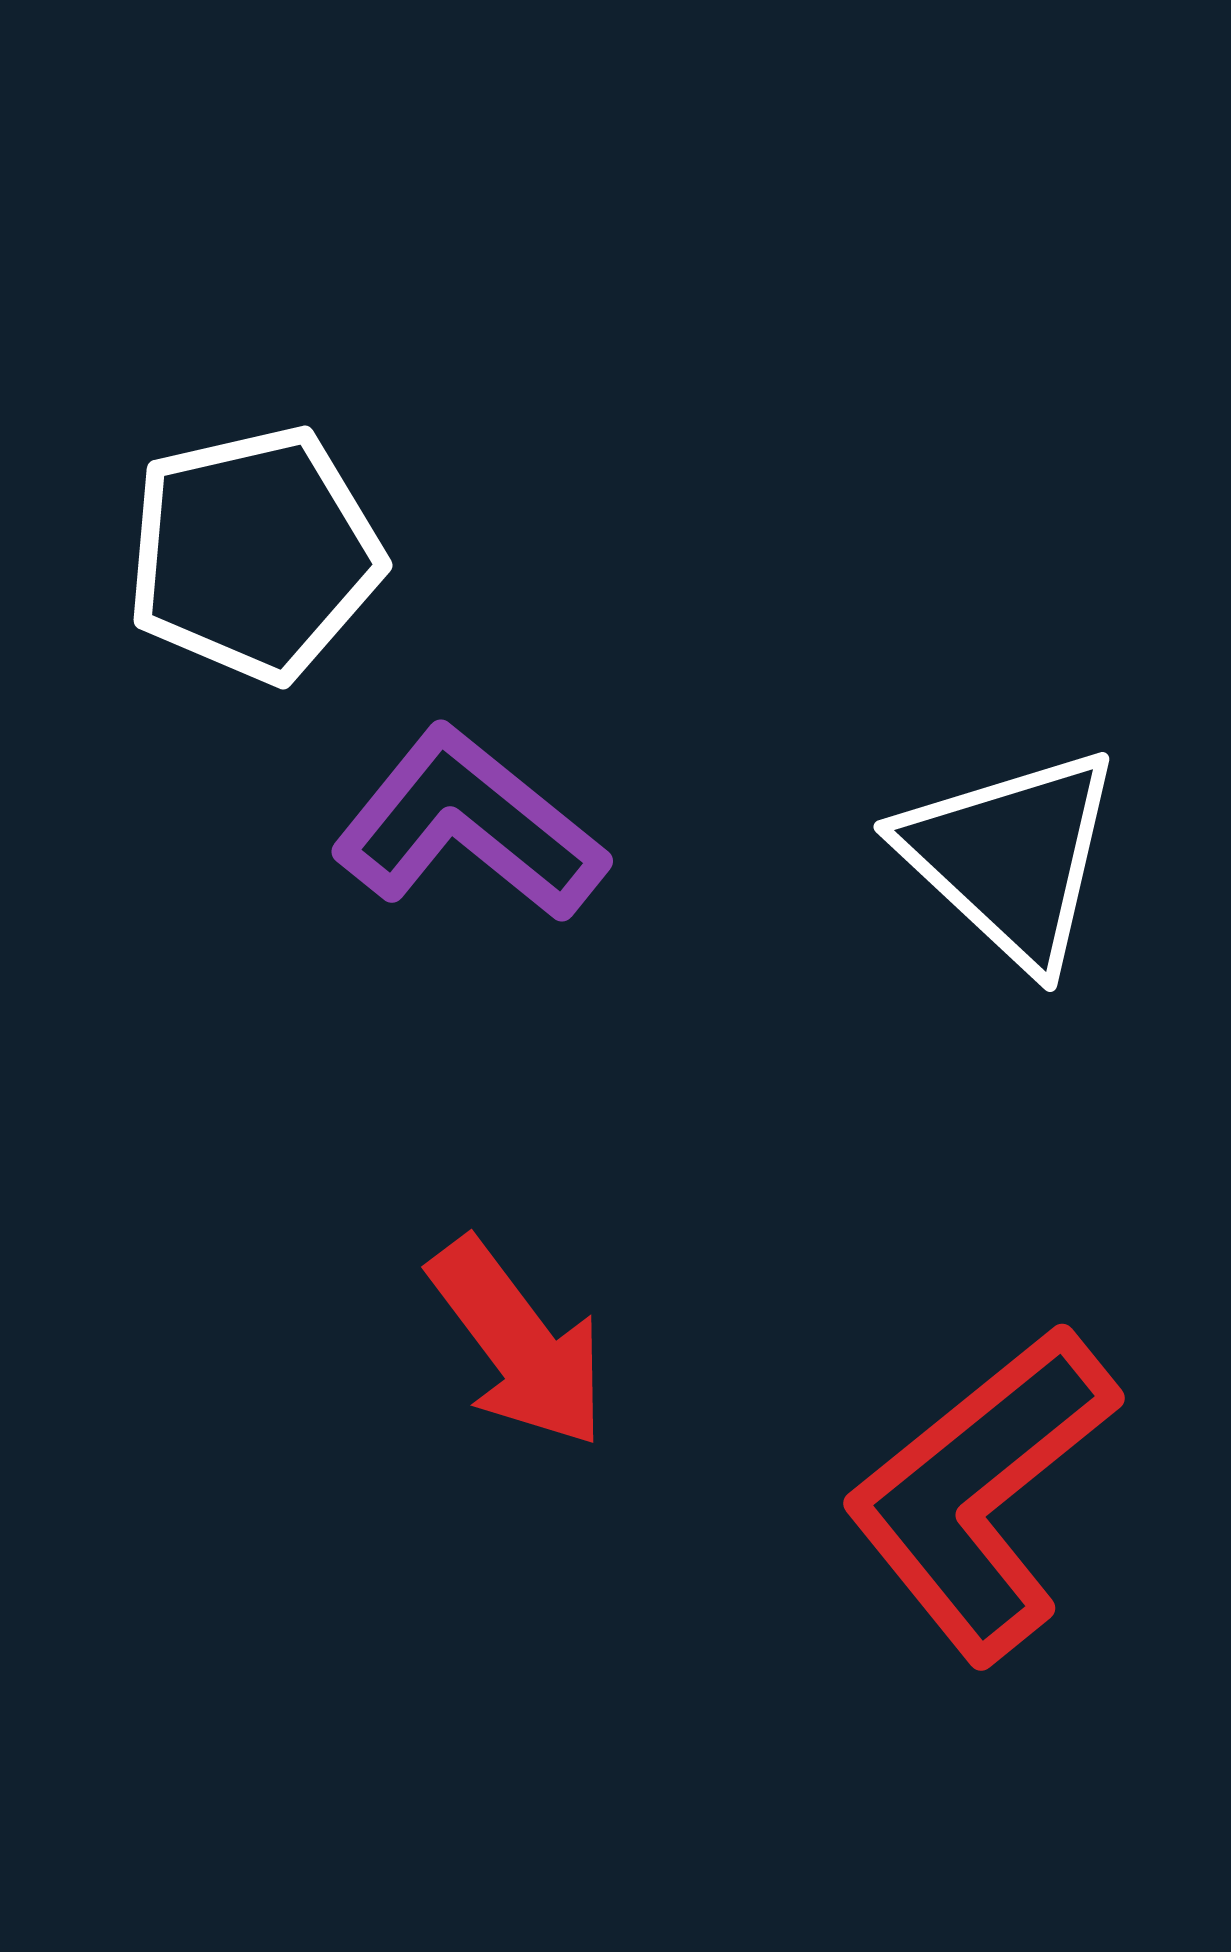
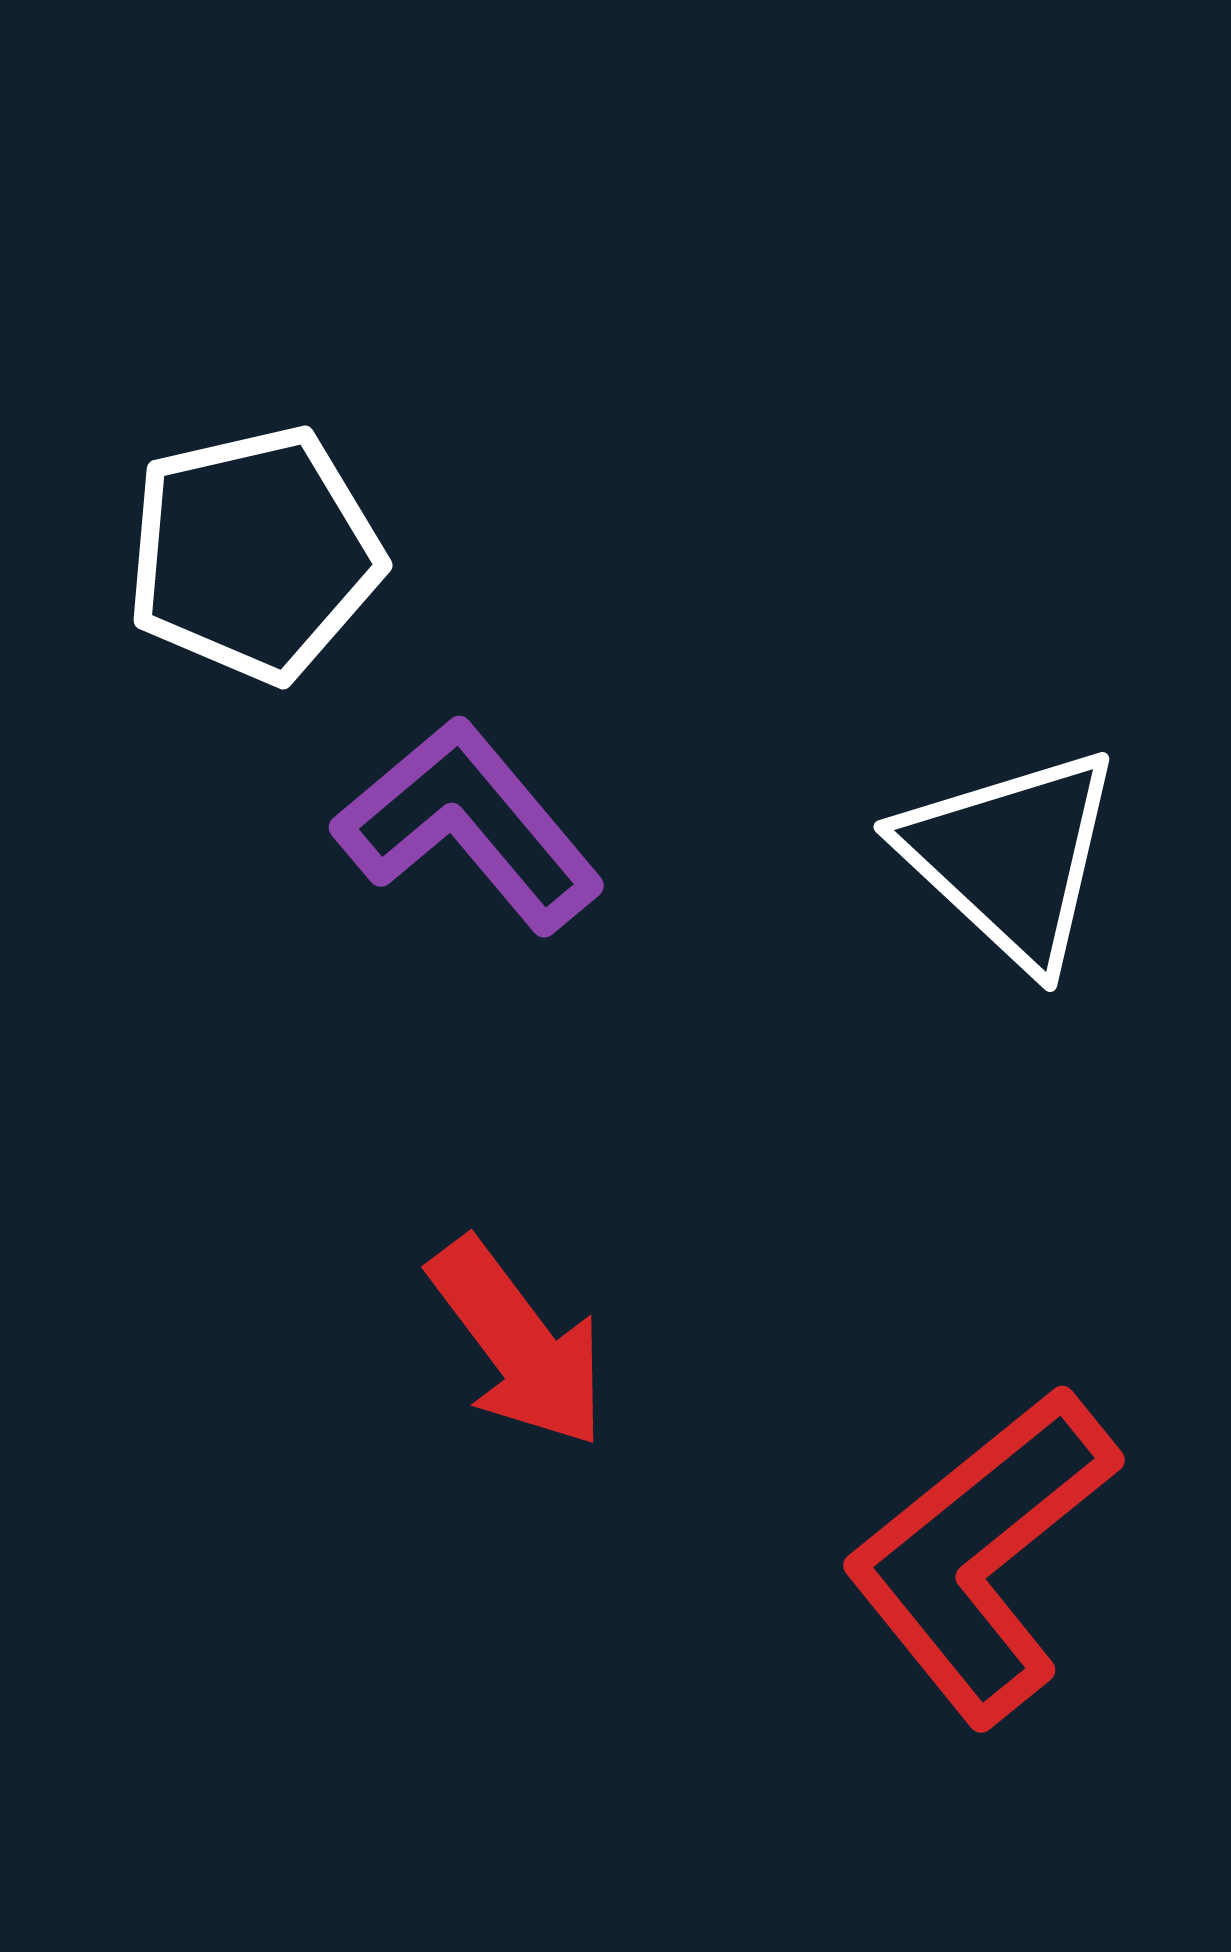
purple L-shape: rotated 11 degrees clockwise
red L-shape: moved 62 px down
